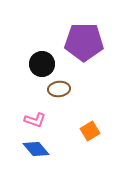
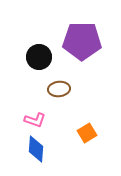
purple pentagon: moved 2 px left, 1 px up
black circle: moved 3 px left, 7 px up
orange square: moved 3 px left, 2 px down
blue diamond: rotated 44 degrees clockwise
